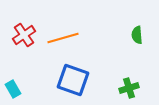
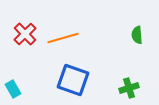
red cross: moved 1 px right, 1 px up; rotated 10 degrees counterclockwise
